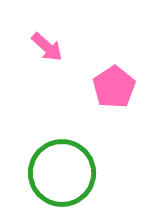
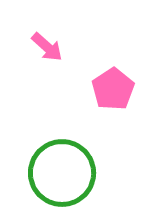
pink pentagon: moved 1 px left, 2 px down
